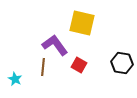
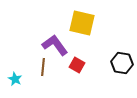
red square: moved 2 px left
